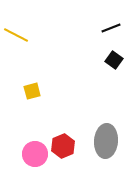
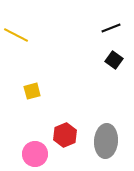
red hexagon: moved 2 px right, 11 px up
